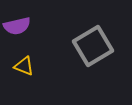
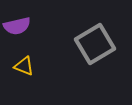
gray square: moved 2 px right, 2 px up
